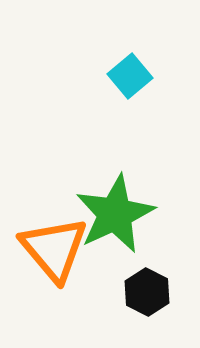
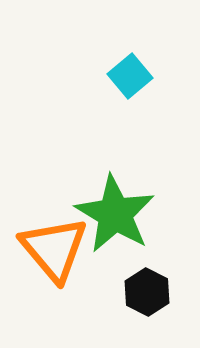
green star: rotated 16 degrees counterclockwise
